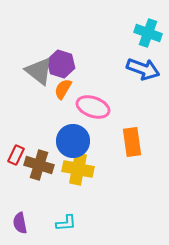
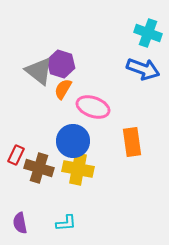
brown cross: moved 3 px down
